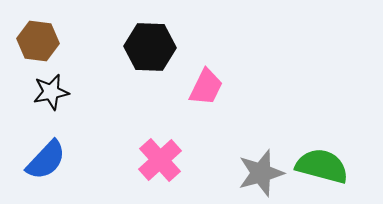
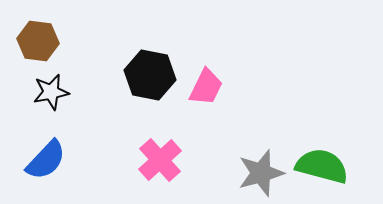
black hexagon: moved 28 px down; rotated 9 degrees clockwise
